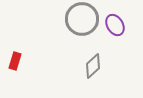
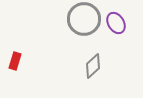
gray circle: moved 2 px right
purple ellipse: moved 1 px right, 2 px up
